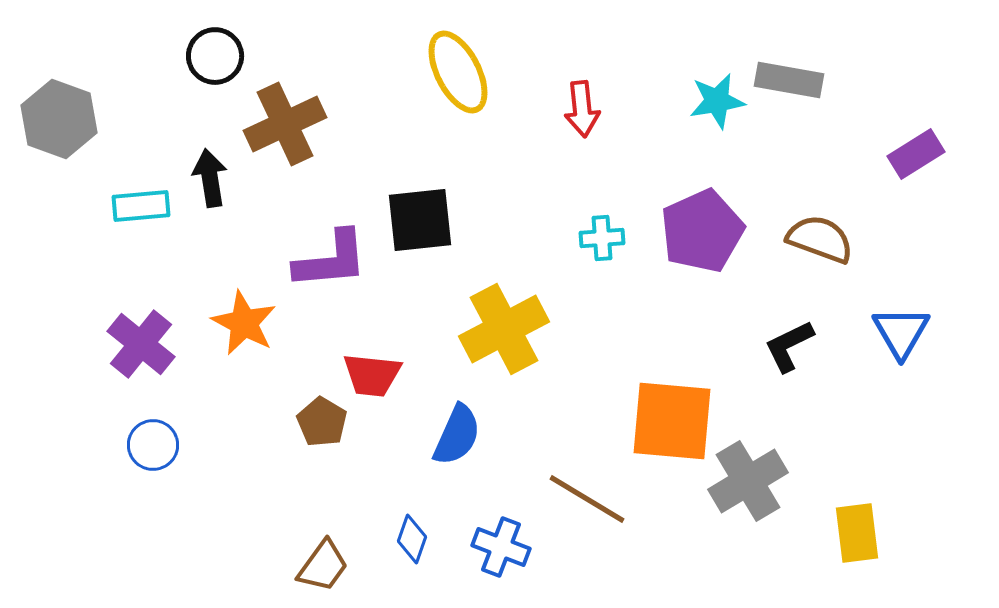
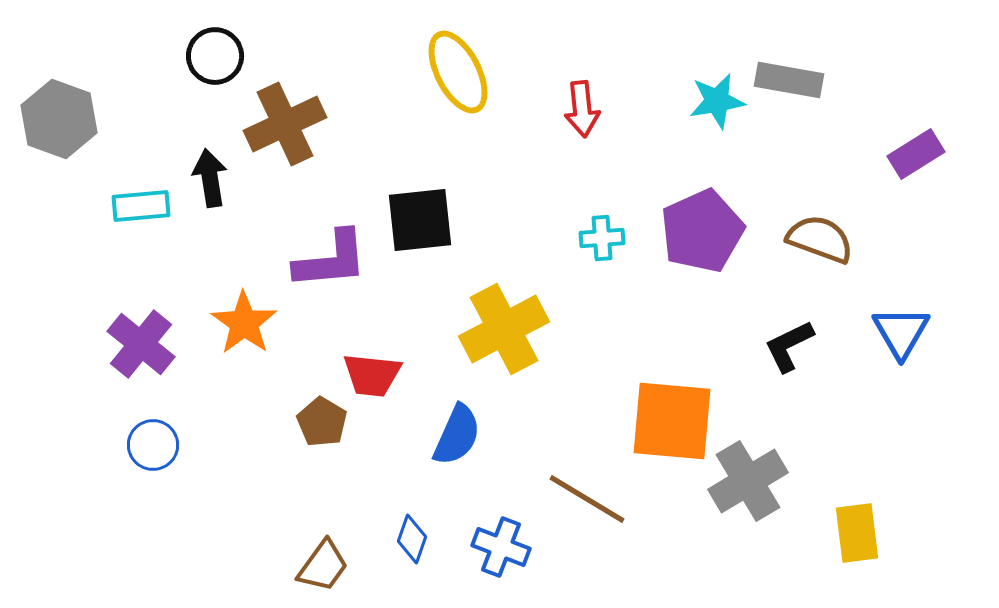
orange star: rotated 8 degrees clockwise
